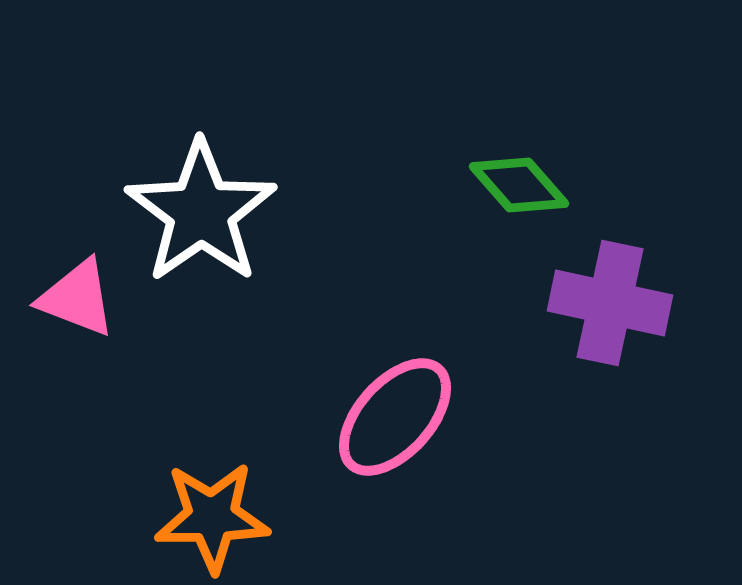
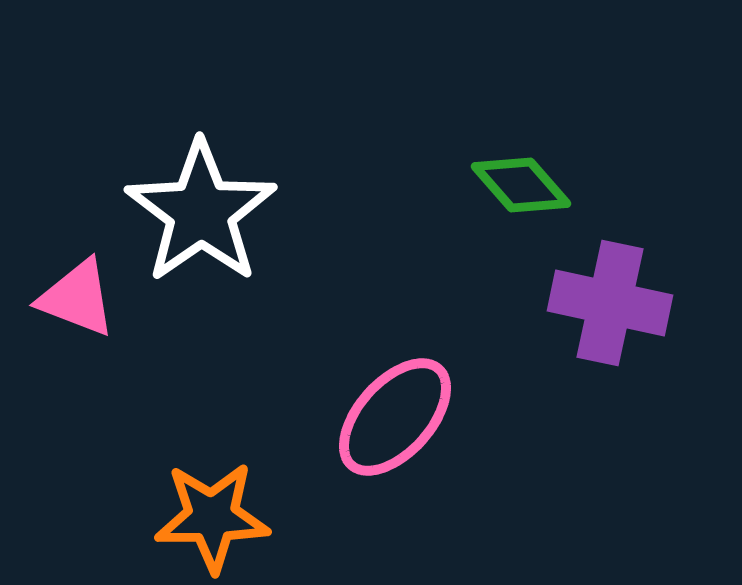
green diamond: moved 2 px right
